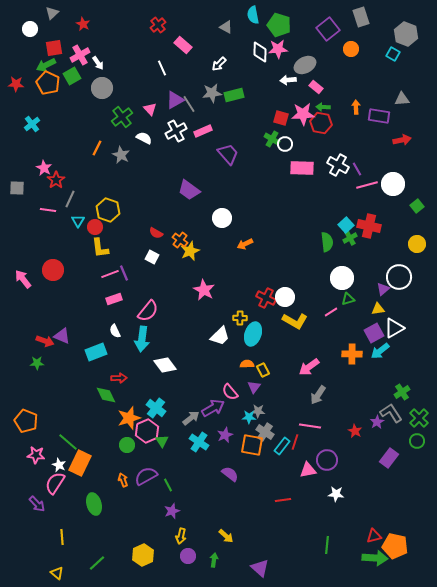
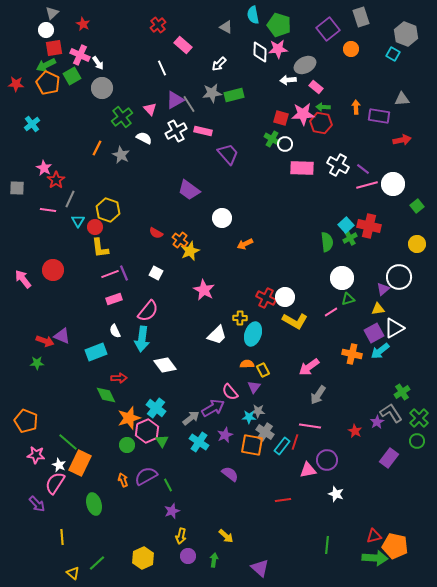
white circle at (30, 29): moved 16 px right, 1 px down
pink cross at (80, 55): rotated 36 degrees counterclockwise
pink rectangle at (203, 131): rotated 36 degrees clockwise
purple line at (357, 169): moved 6 px right; rotated 24 degrees counterclockwise
white square at (152, 257): moved 4 px right, 16 px down
white trapezoid at (220, 336): moved 3 px left, 1 px up
orange cross at (352, 354): rotated 12 degrees clockwise
white star at (336, 494): rotated 14 degrees clockwise
yellow hexagon at (143, 555): moved 3 px down
yellow triangle at (57, 573): moved 16 px right
